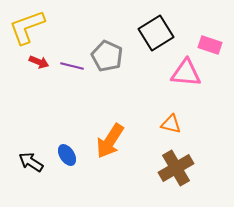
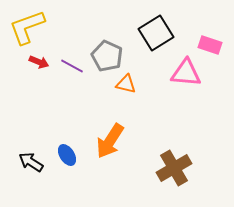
purple line: rotated 15 degrees clockwise
orange triangle: moved 45 px left, 40 px up
brown cross: moved 2 px left
